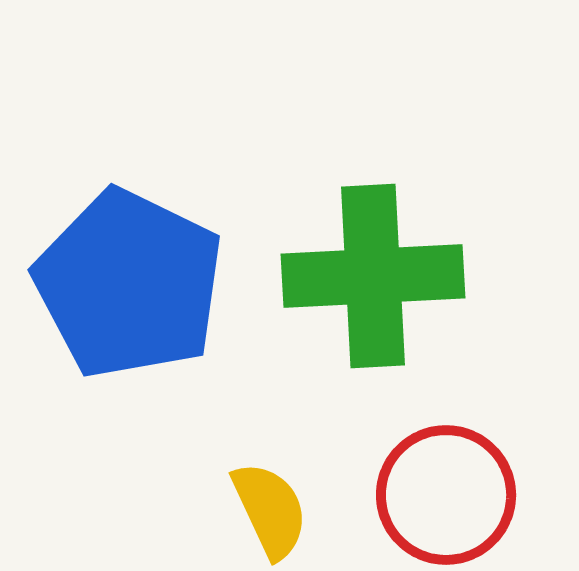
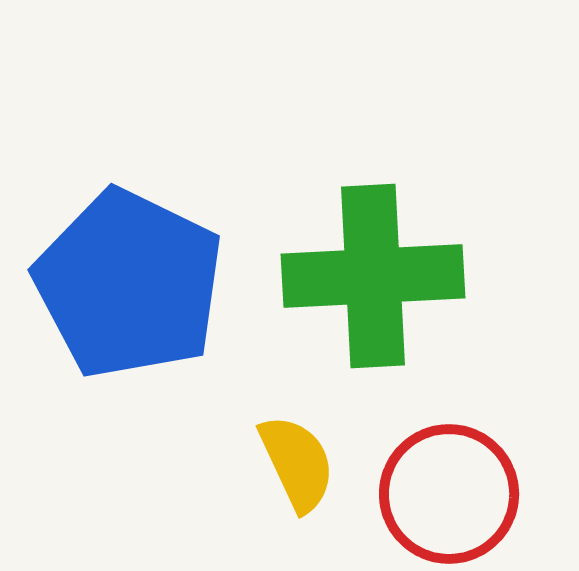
red circle: moved 3 px right, 1 px up
yellow semicircle: moved 27 px right, 47 px up
